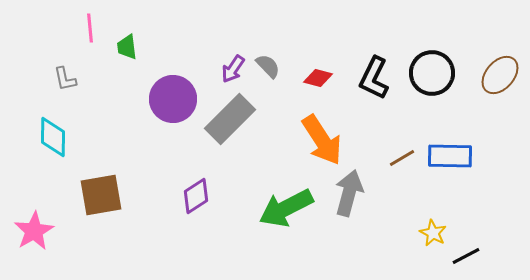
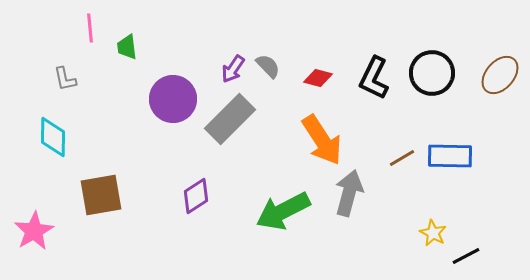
green arrow: moved 3 px left, 3 px down
